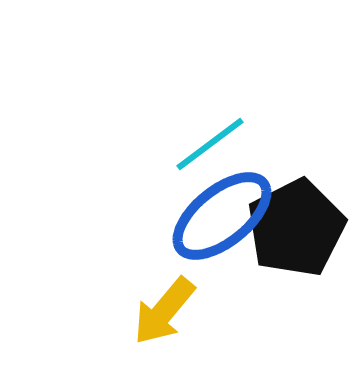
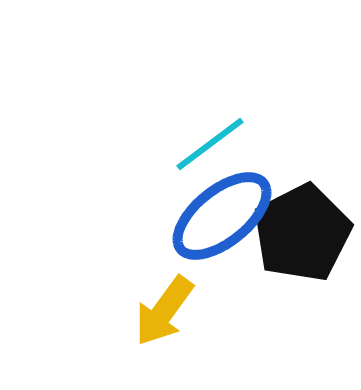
black pentagon: moved 6 px right, 5 px down
yellow arrow: rotated 4 degrees counterclockwise
